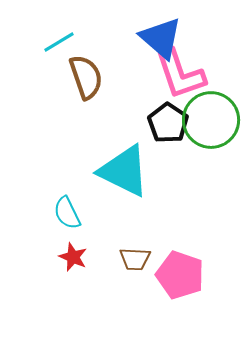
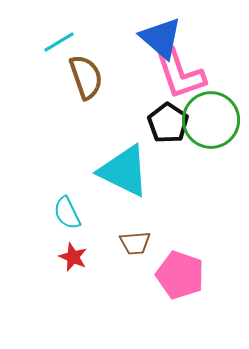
brown trapezoid: moved 16 px up; rotated 8 degrees counterclockwise
